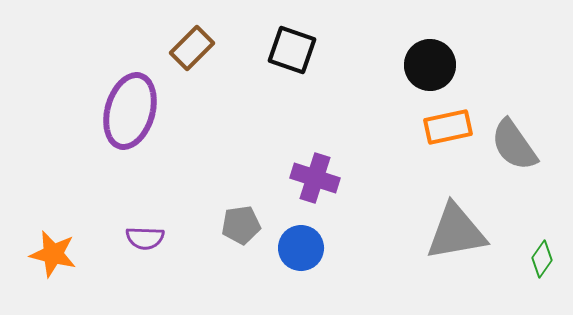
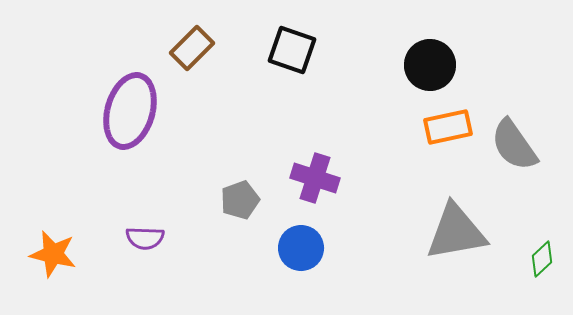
gray pentagon: moved 1 px left, 25 px up; rotated 12 degrees counterclockwise
green diamond: rotated 12 degrees clockwise
